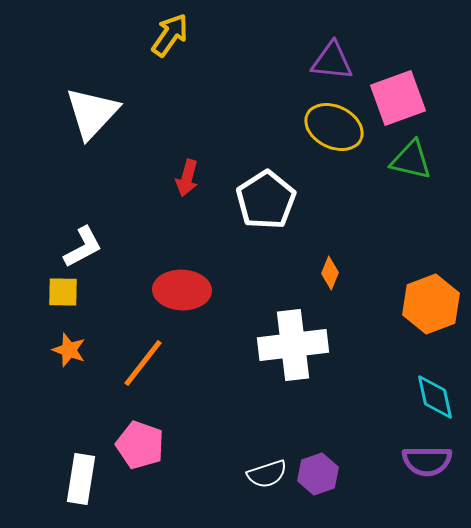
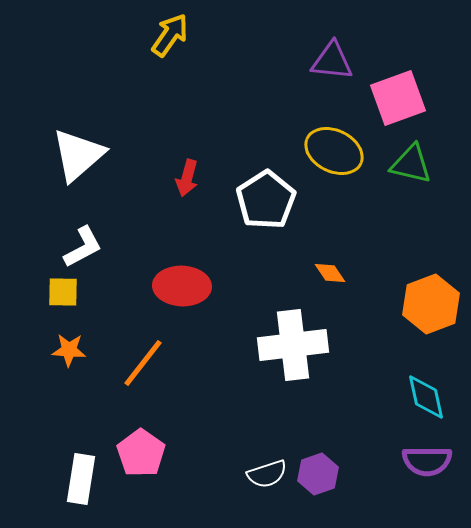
white triangle: moved 14 px left, 42 px down; rotated 6 degrees clockwise
yellow ellipse: moved 24 px down
green triangle: moved 4 px down
orange diamond: rotated 56 degrees counterclockwise
red ellipse: moved 4 px up
orange star: rotated 16 degrees counterclockwise
cyan diamond: moved 9 px left
pink pentagon: moved 1 px right, 8 px down; rotated 15 degrees clockwise
